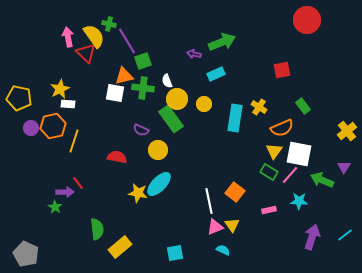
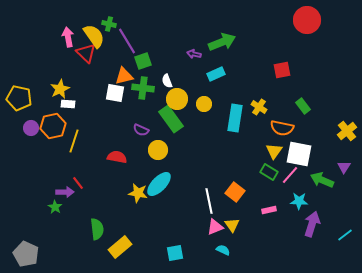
orange semicircle at (282, 128): rotated 35 degrees clockwise
purple arrow at (312, 237): moved 13 px up
